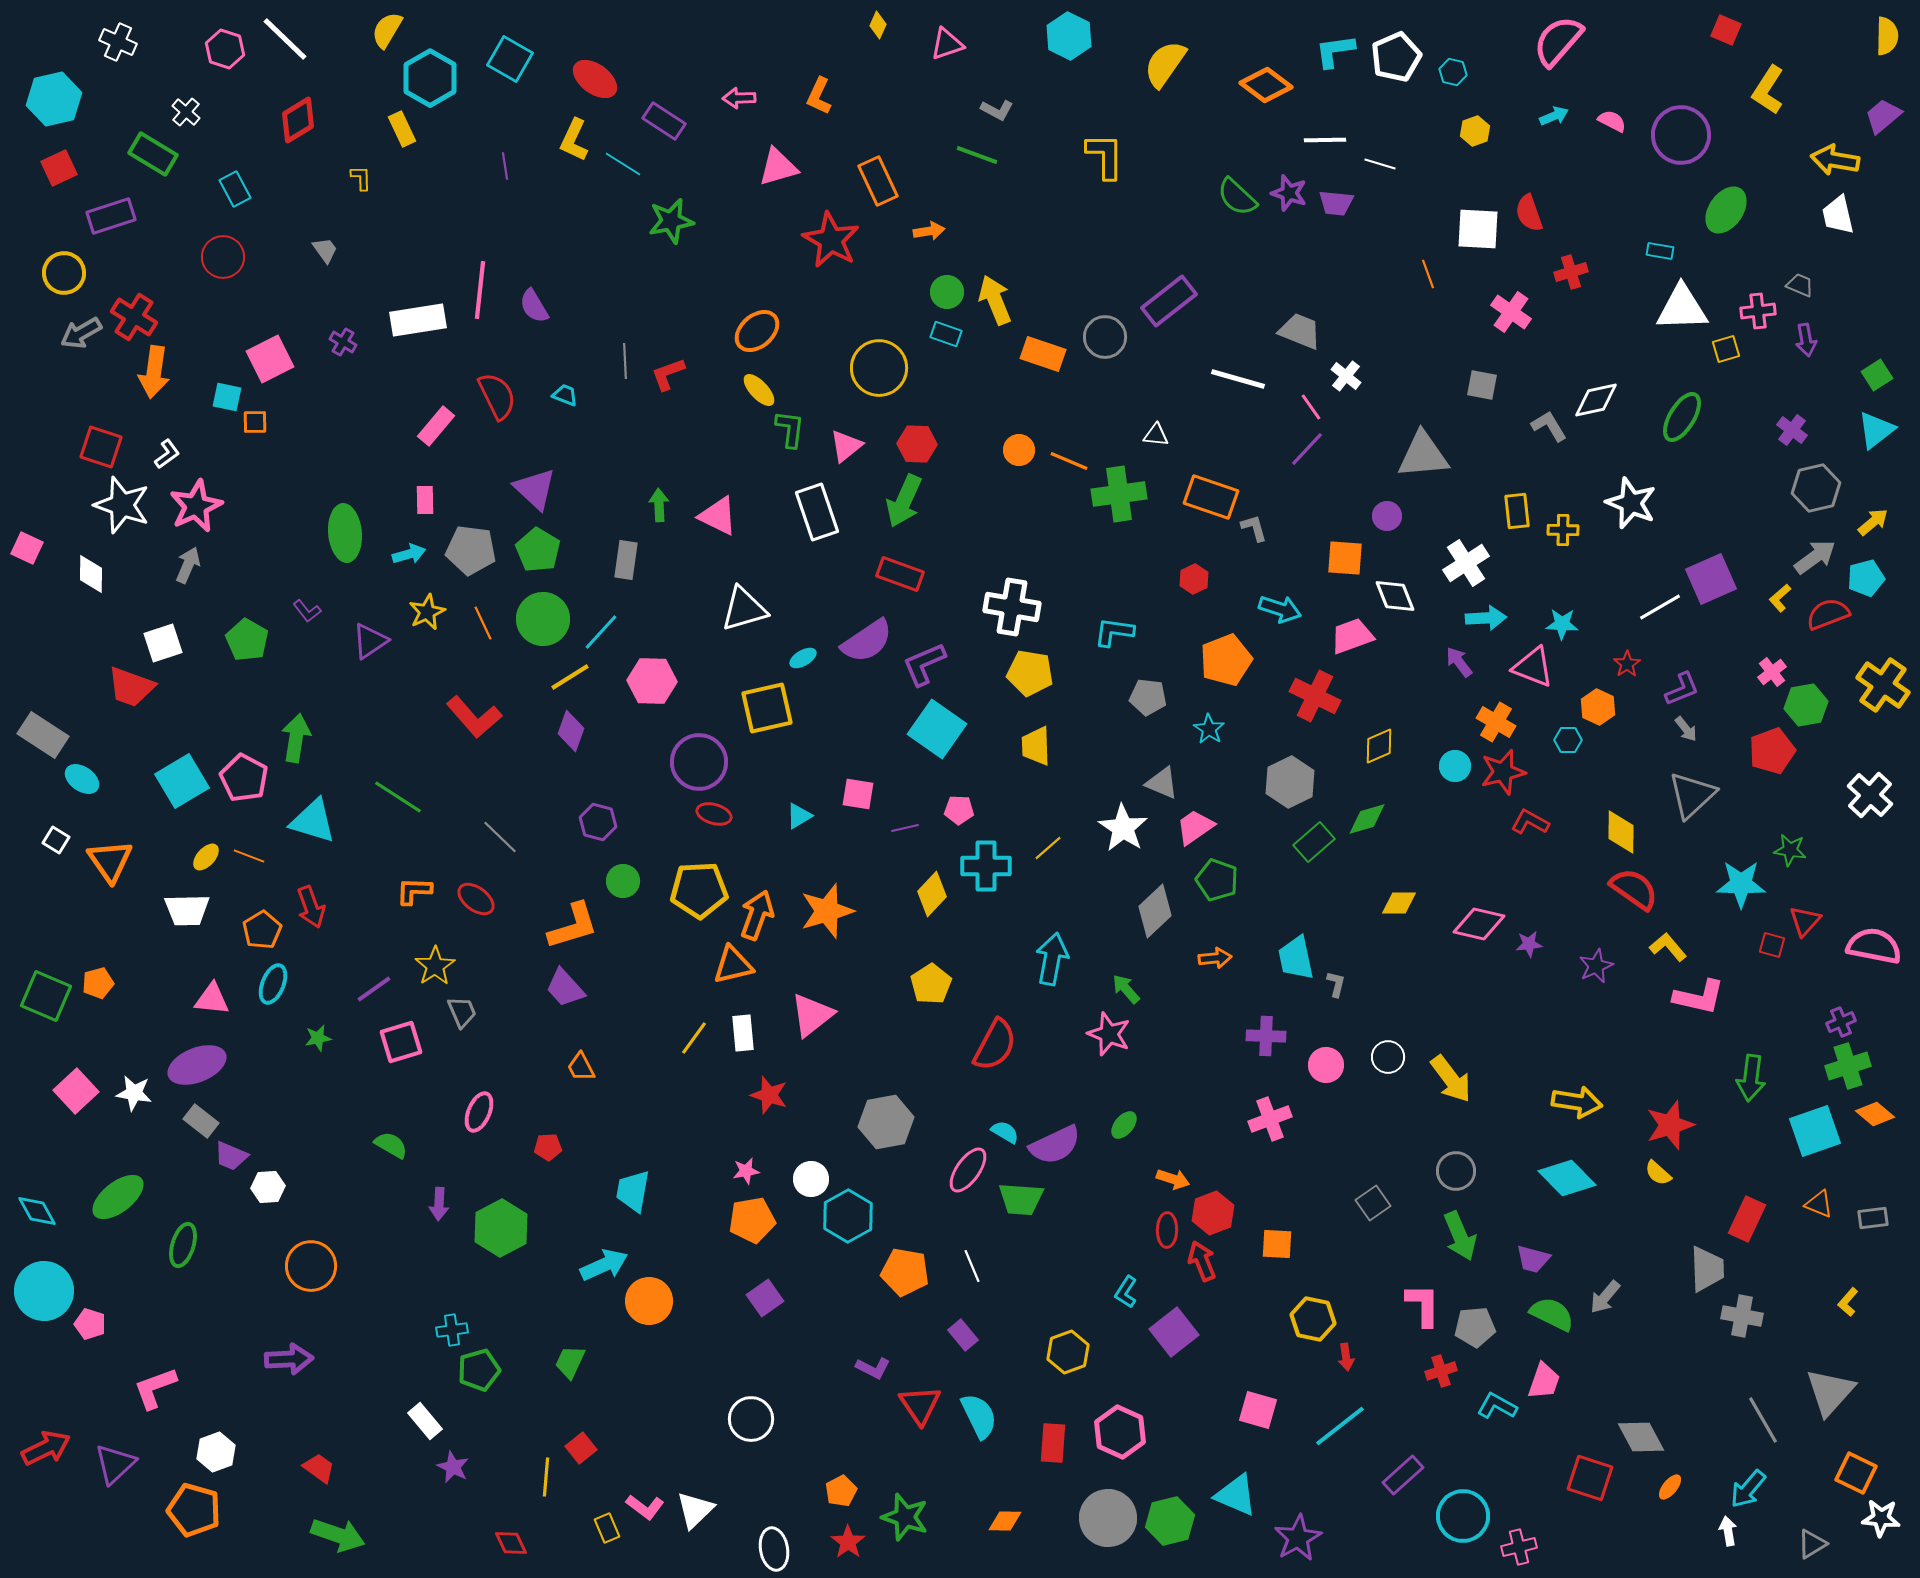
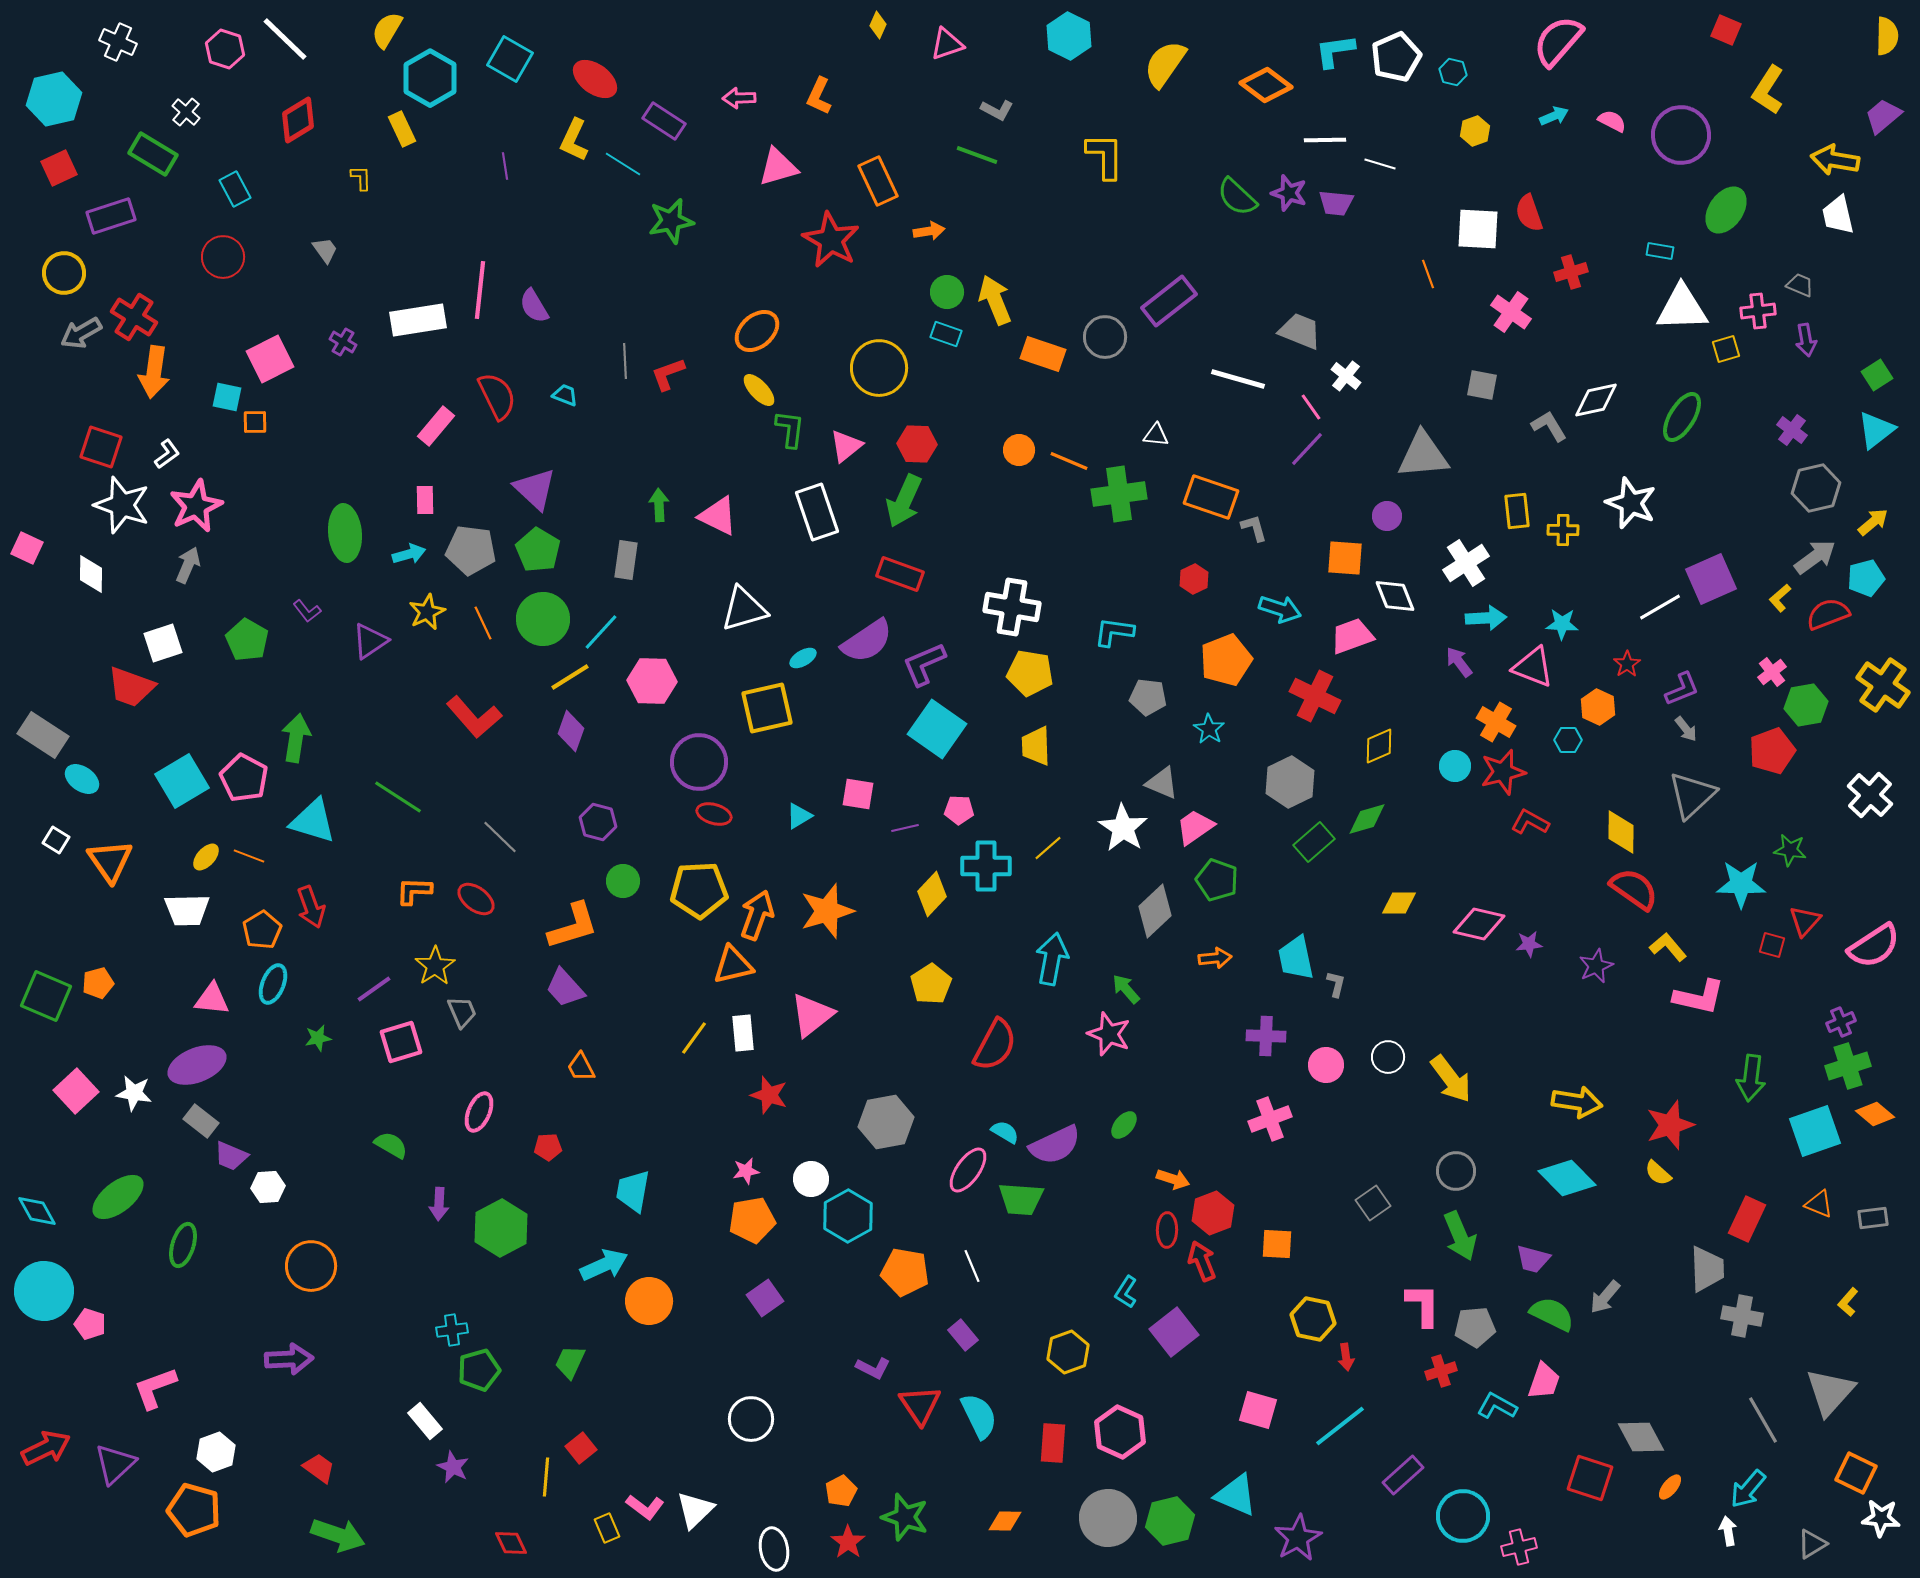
pink semicircle at (1874, 946): rotated 136 degrees clockwise
